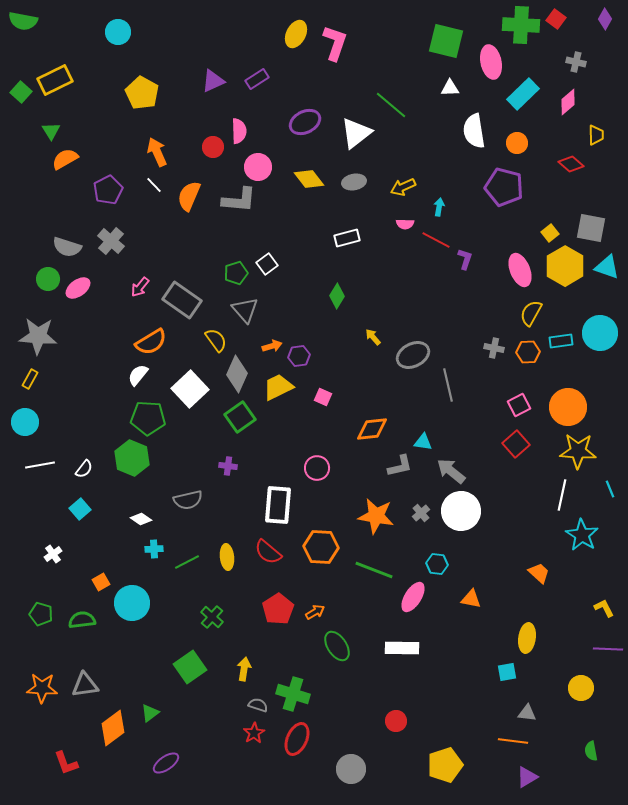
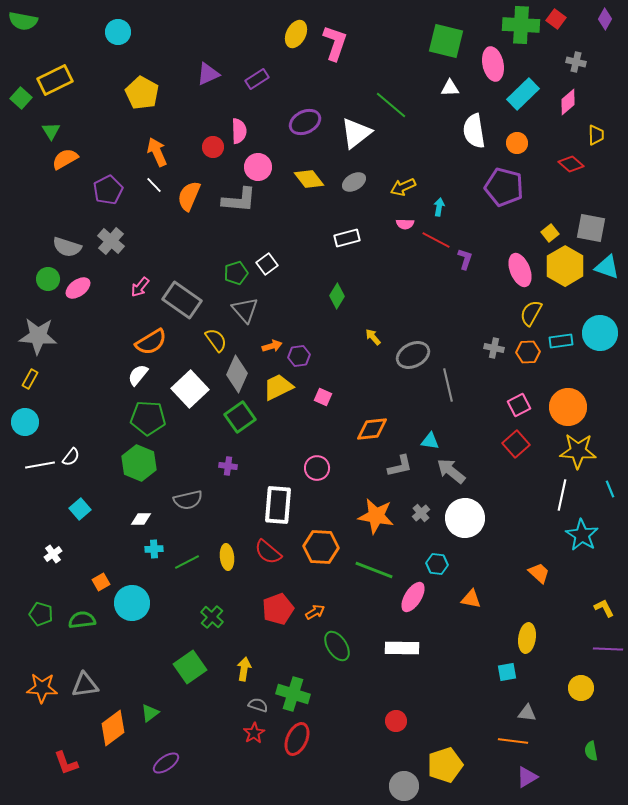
pink ellipse at (491, 62): moved 2 px right, 2 px down
purple triangle at (213, 81): moved 5 px left, 7 px up
green square at (21, 92): moved 6 px down
gray ellipse at (354, 182): rotated 20 degrees counterclockwise
cyan triangle at (423, 442): moved 7 px right, 1 px up
green hexagon at (132, 458): moved 7 px right, 5 px down
white semicircle at (84, 469): moved 13 px left, 12 px up
white circle at (461, 511): moved 4 px right, 7 px down
white diamond at (141, 519): rotated 35 degrees counterclockwise
red pentagon at (278, 609): rotated 12 degrees clockwise
gray circle at (351, 769): moved 53 px right, 17 px down
